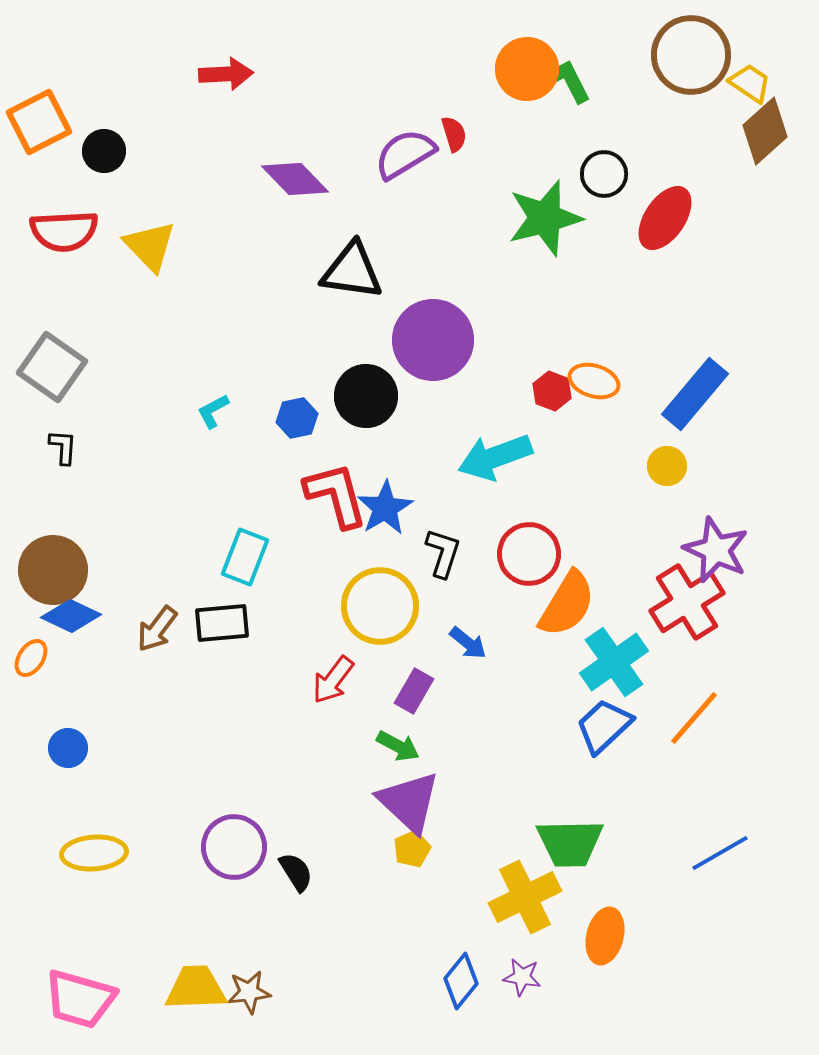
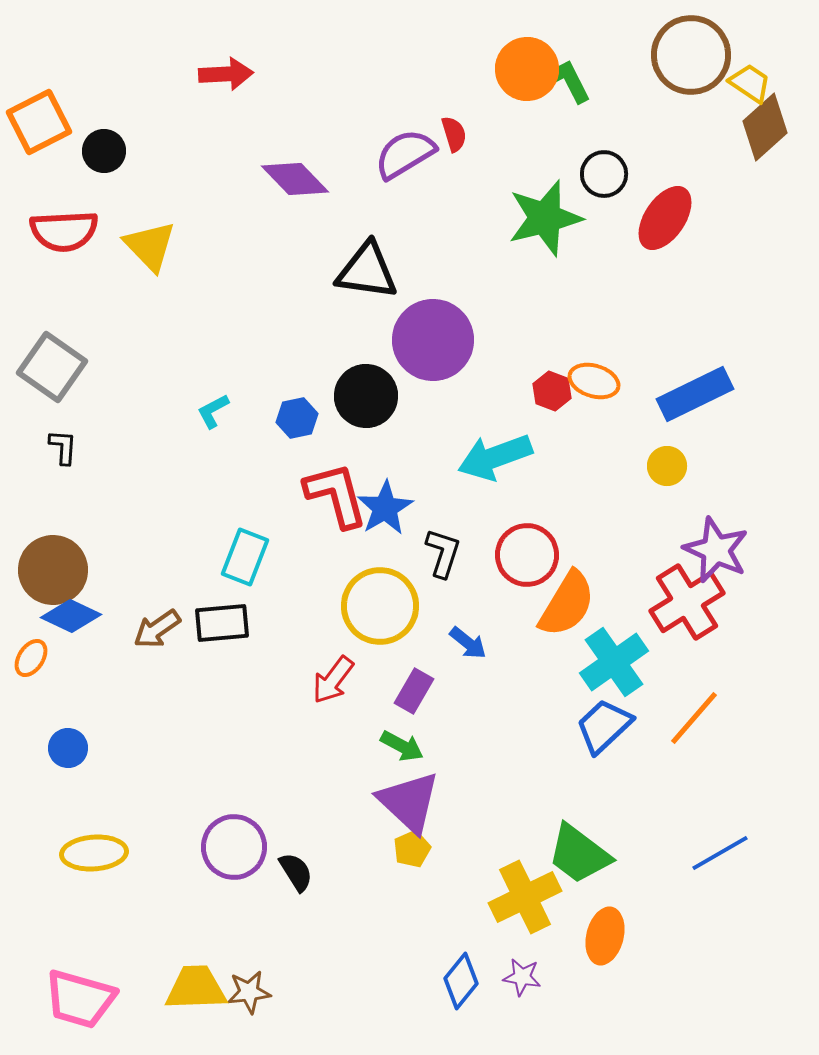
brown diamond at (765, 131): moved 4 px up
black triangle at (352, 271): moved 15 px right
blue rectangle at (695, 394): rotated 24 degrees clockwise
red circle at (529, 554): moved 2 px left, 1 px down
brown arrow at (157, 629): rotated 18 degrees clockwise
green arrow at (398, 746): moved 4 px right
green trapezoid at (570, 843): moved 9 px right, 11 px down; rotated 38 degrees clockwise
